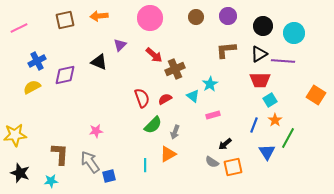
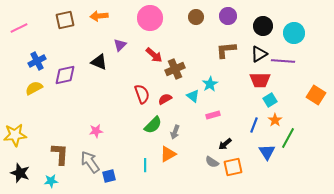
yellow semicircle at (32, 87): moved 2 px right, 1 px down
red semicircle at (142, 98): moved 4 px up
